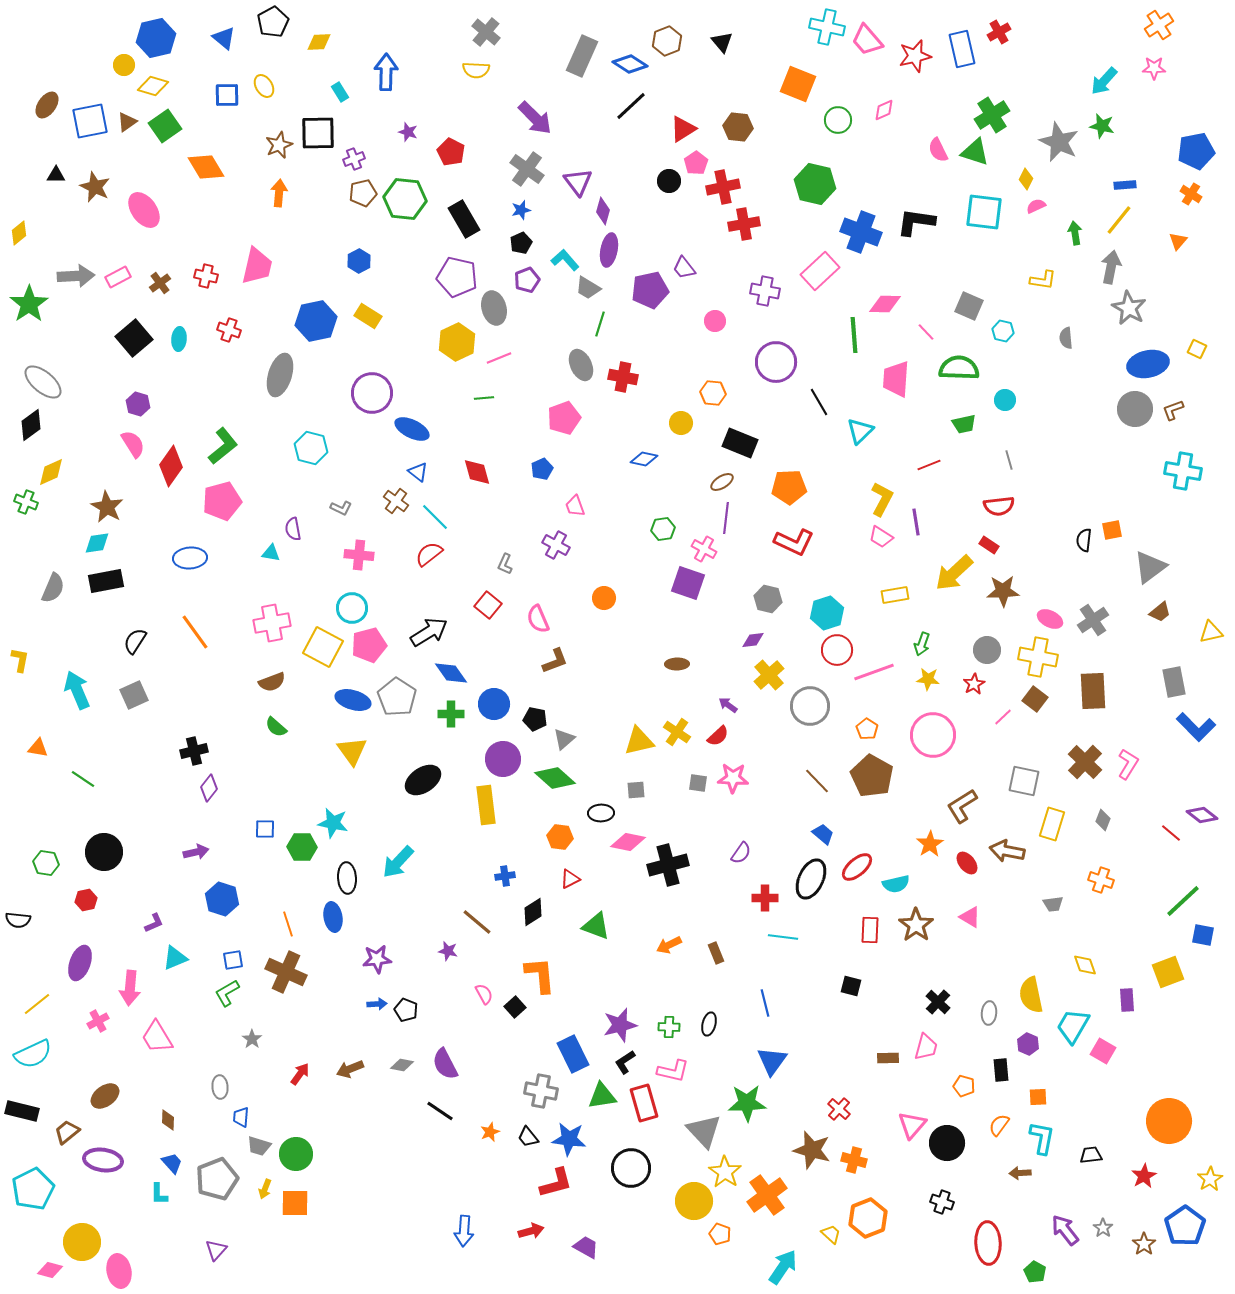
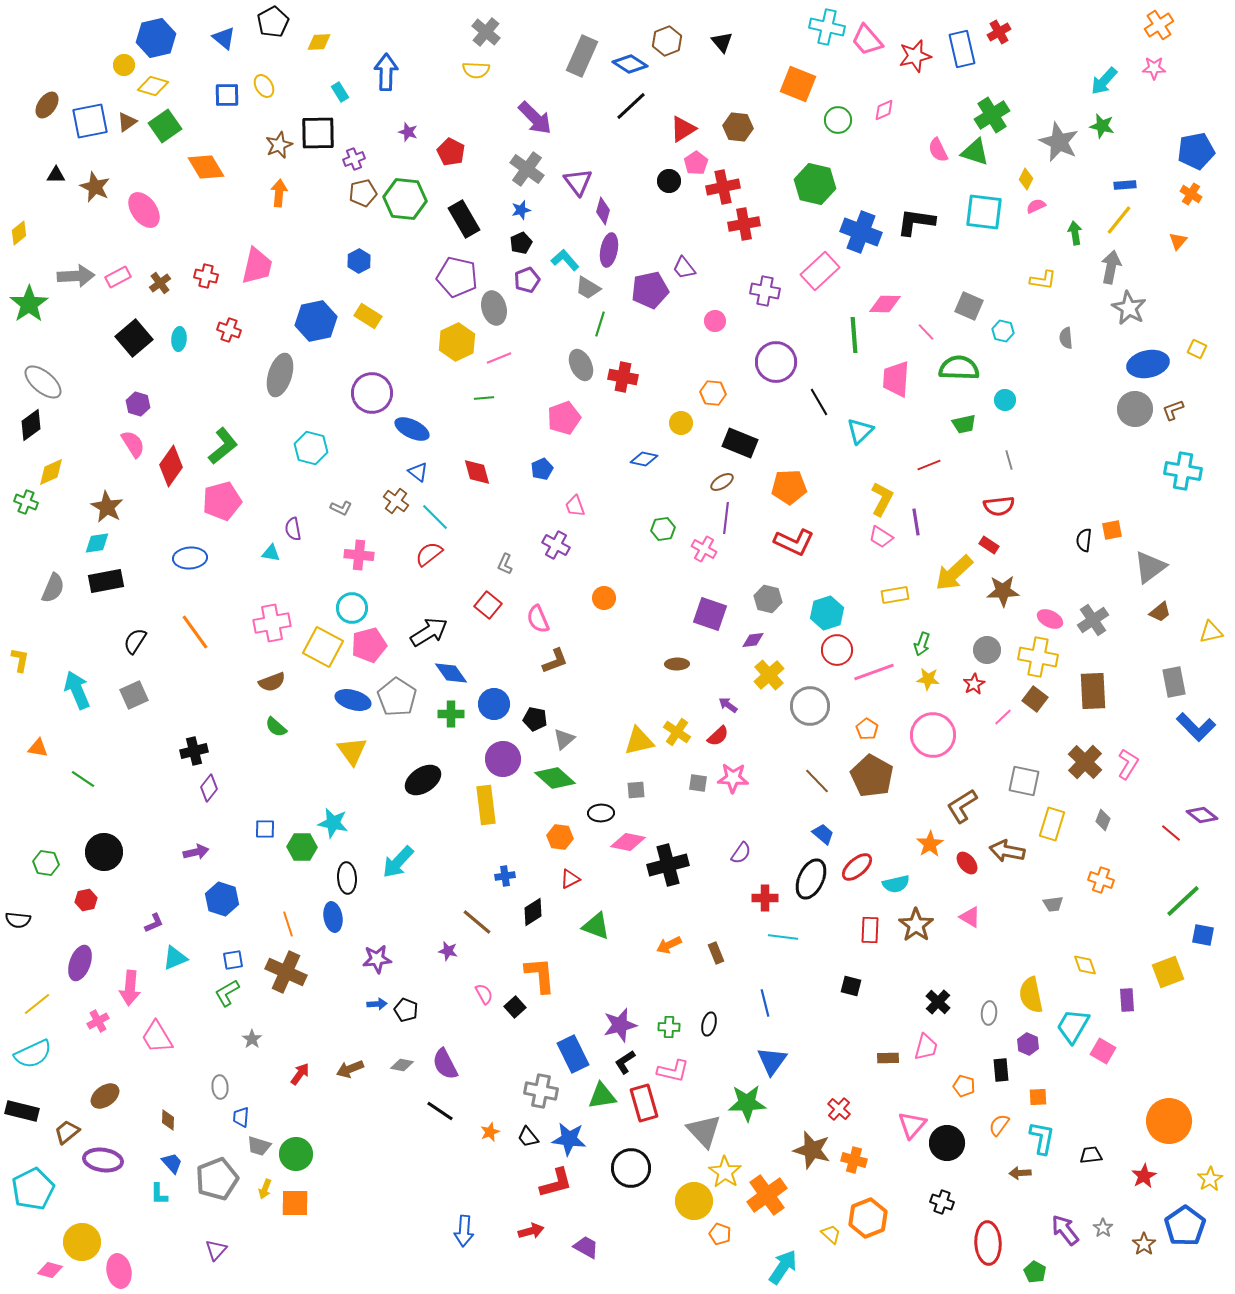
purple square at (688, 583): moved 22 px right, 31 px down
